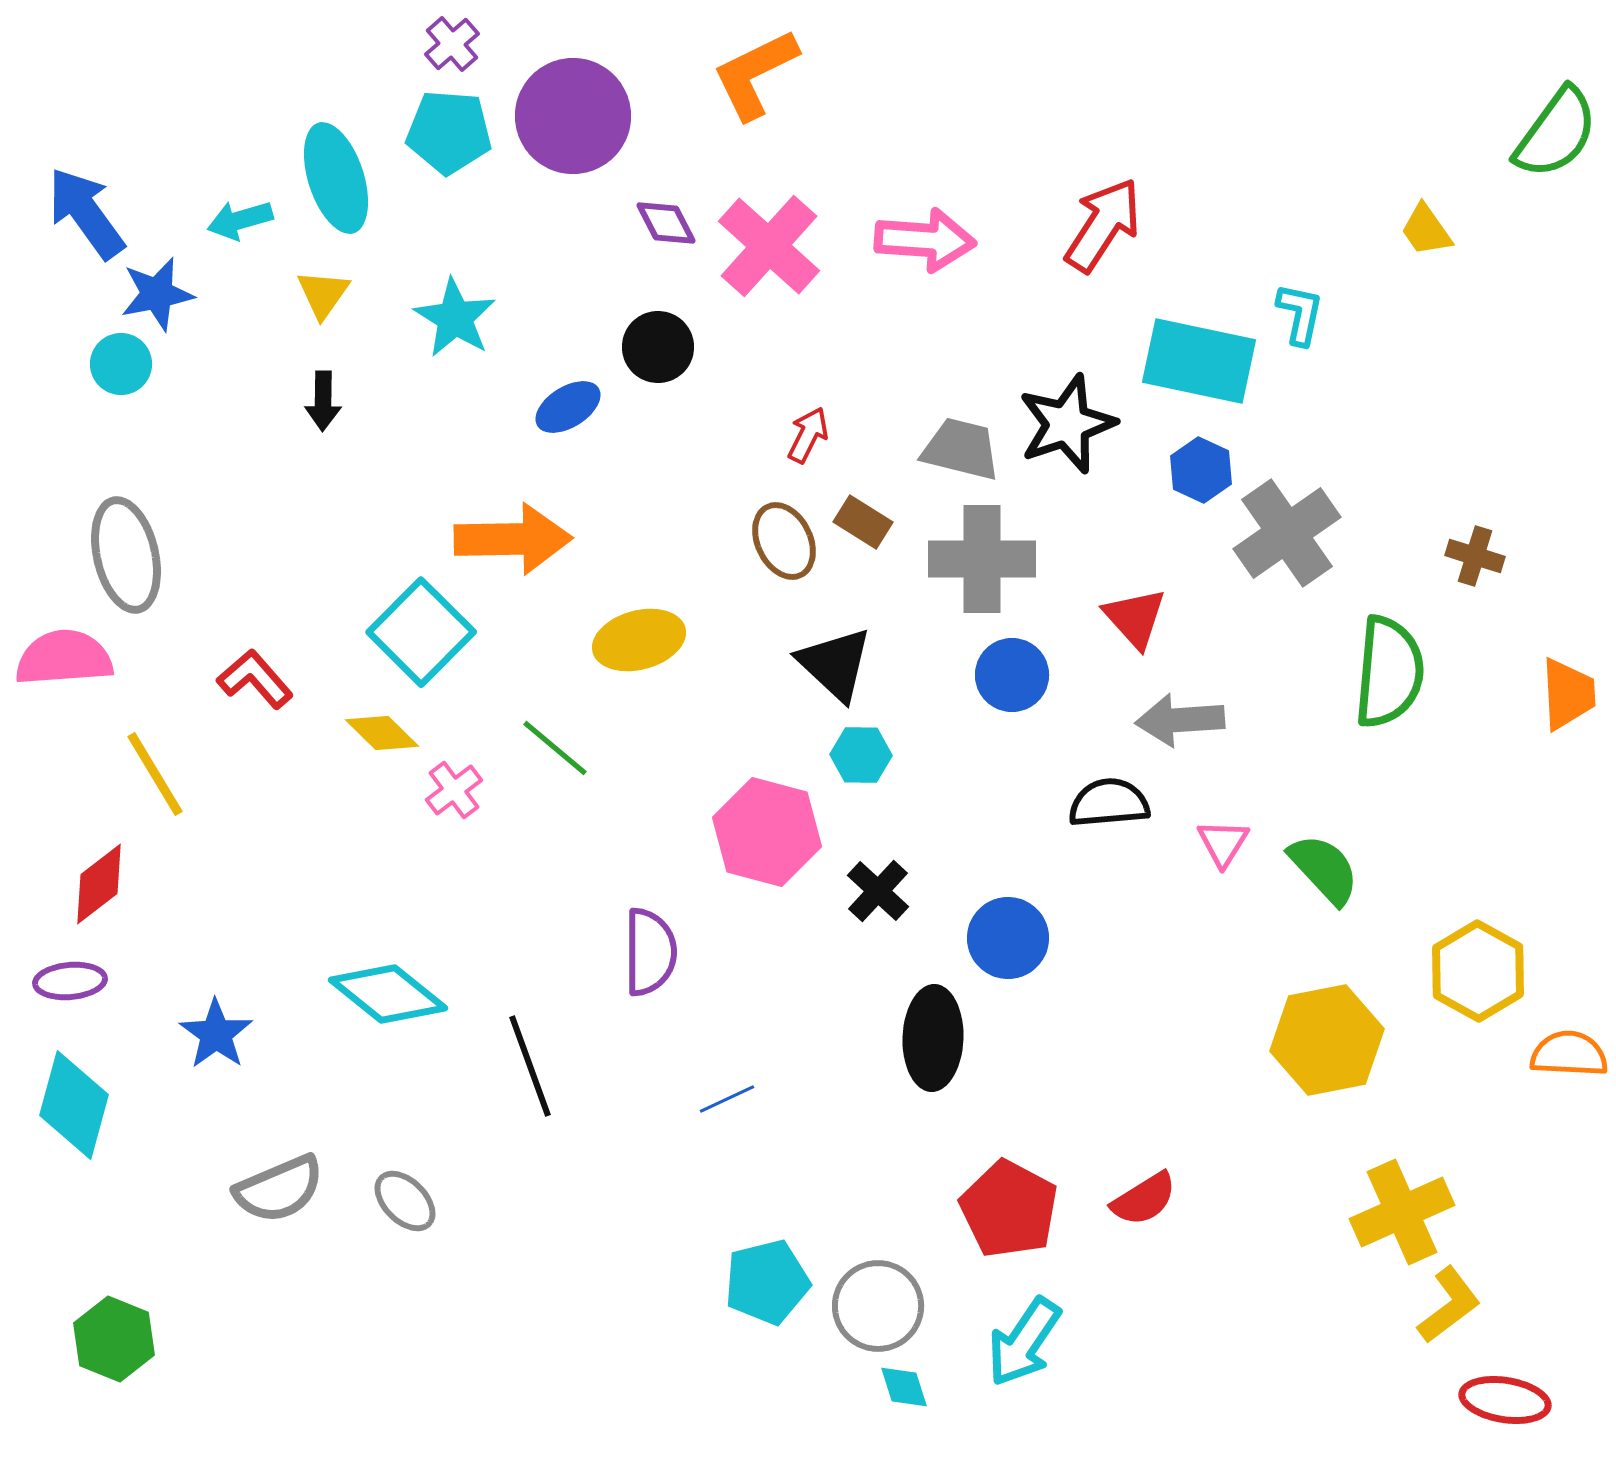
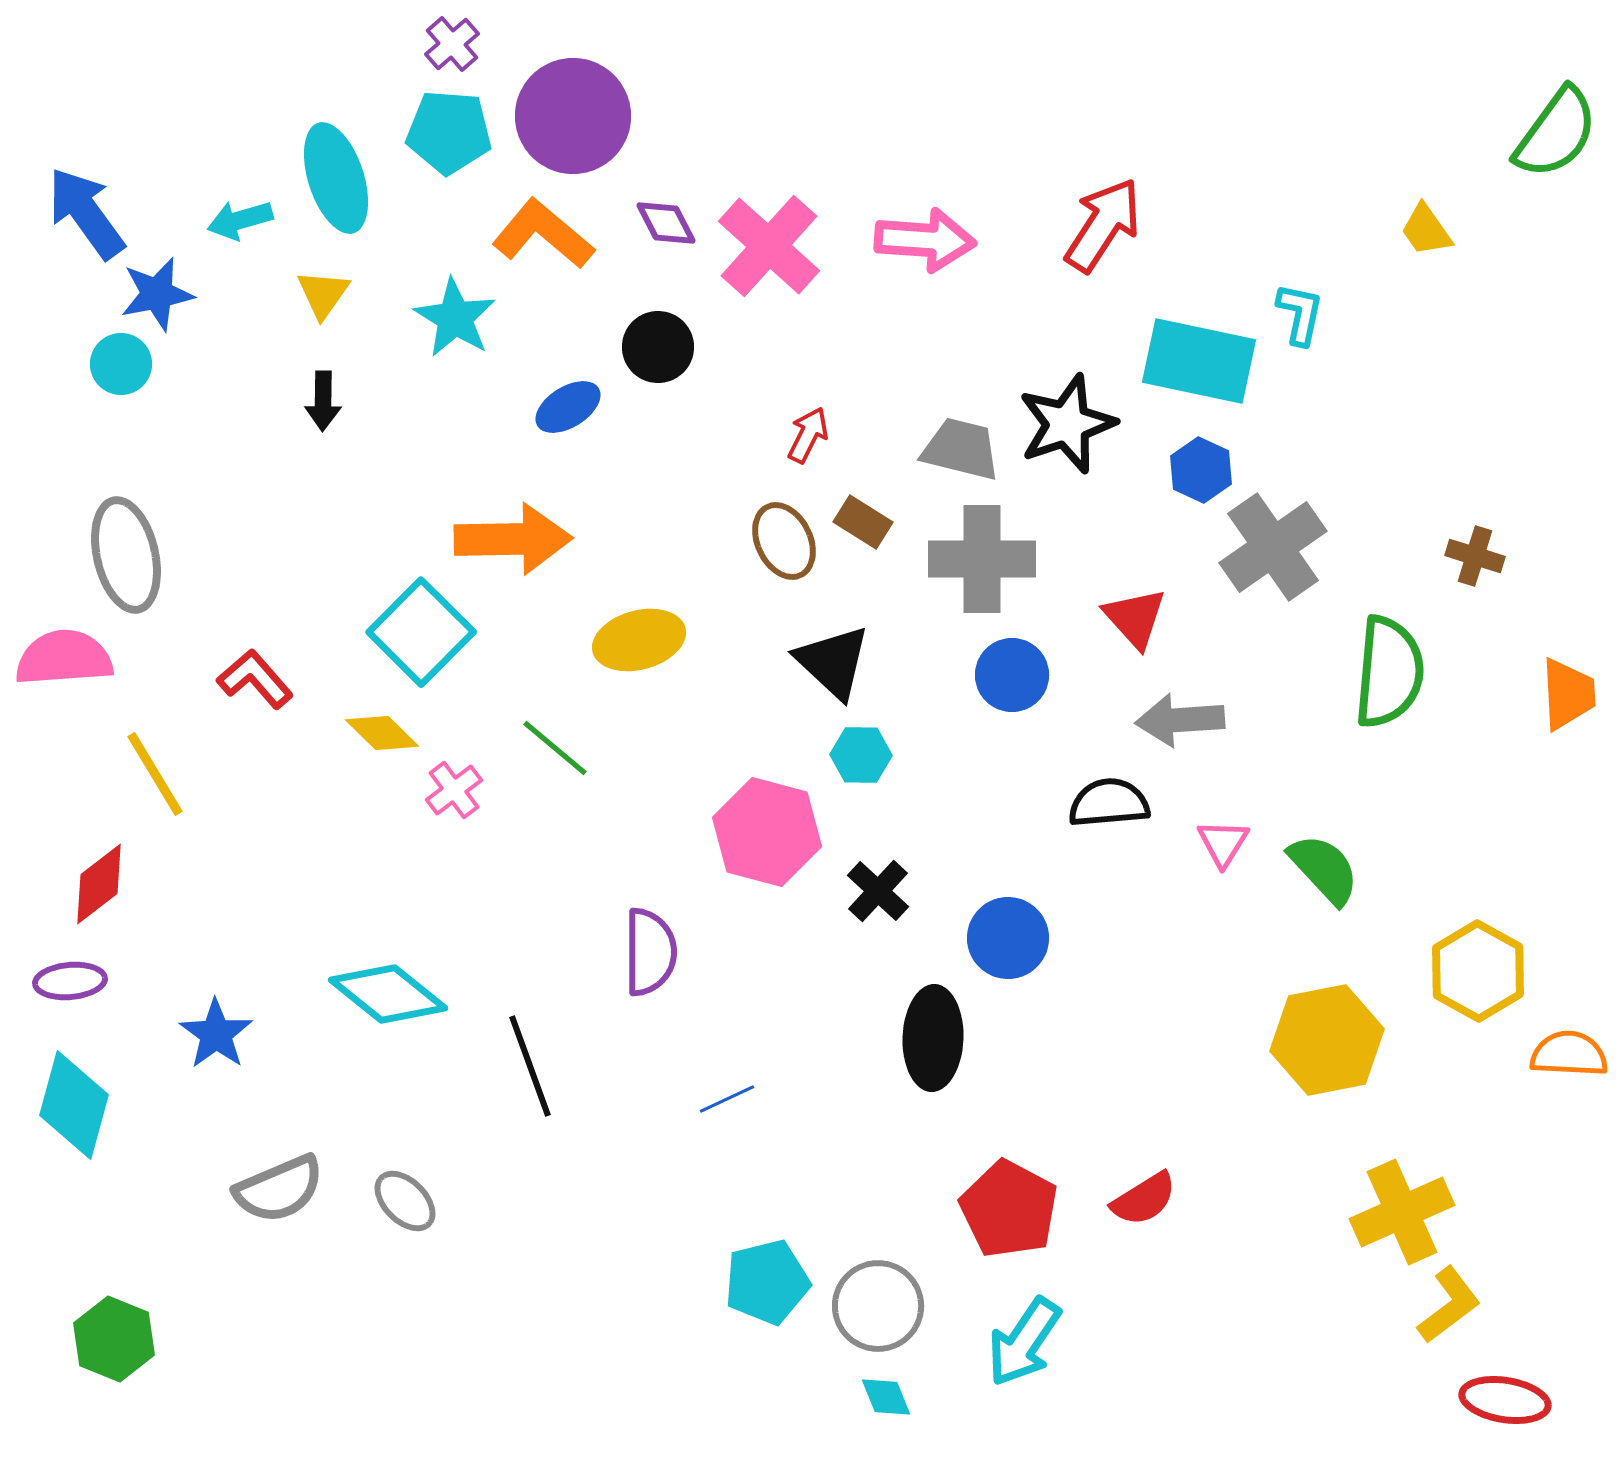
orange L-shape at (755, 74): moved 212 px left, 160 px down; rotated 66 degrees clockwise
gray cross at (1287, 533): moved 14 px left, 14 px down
black triangle at (835, 664): moved 2 px left, 2 px up
cyan diamond at (904, 1387): moved 18 px left, 10 px down; rotated 4 degrees counterclockwise
